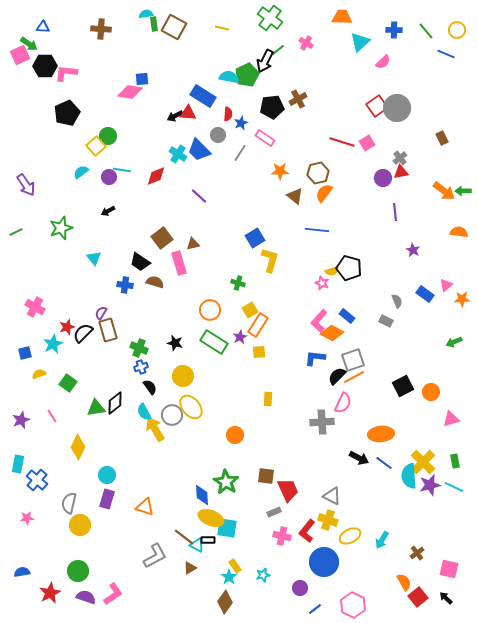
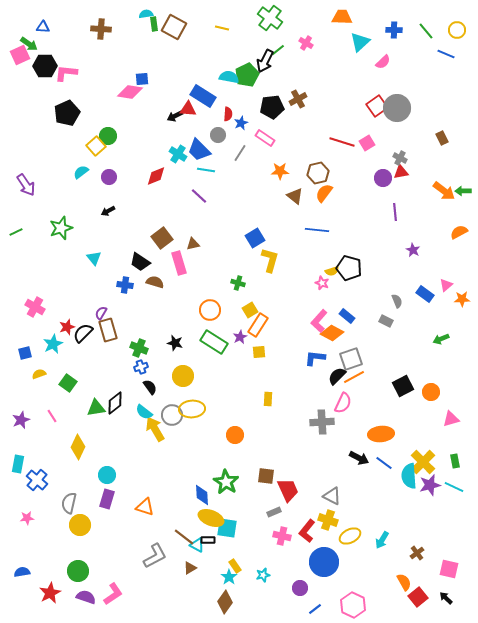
red triangle at (188, 113): moved 4 px up
gray cross at (400, 158): rotated 24 degrees counterclockwise
cyan line at (122, 170): moved 84 px right
orange semicircle at (459, 232): rotated 36 degrees counterclockwise
green arrow at (454, 342): moved 13 px left, 3 px up
gray square at (353, 360): moved 2 px left, 1 px up
yellow ellipse at (191, 407): moved 1 px right, 2 px down; rotated 55 degrees counterclockwise
cyan semicircle at (144, 412): rotated 24 degrees counterclockwise
